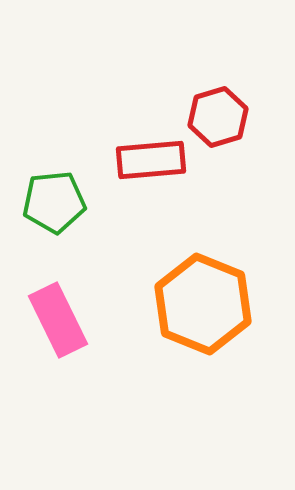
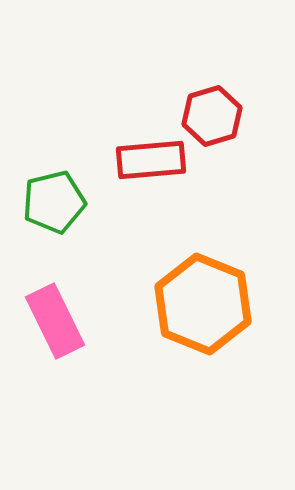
red hexagon: moved 6 px left, 1 px up
green pentagon: rotated 8 degrees counterclockwise
pink rectangle: moved 3 px left, 1 px down
